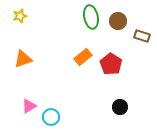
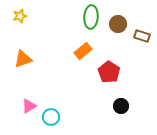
green ellipse: rotated 15 degrees clockwise
brown circle: moved 3 px down
orange rectangle: moved 6 px up
red pentagon: moved 2 px left, 8 px down
black circle: moved 1 px right, 1 px up
